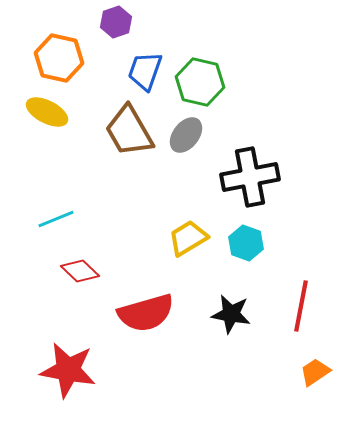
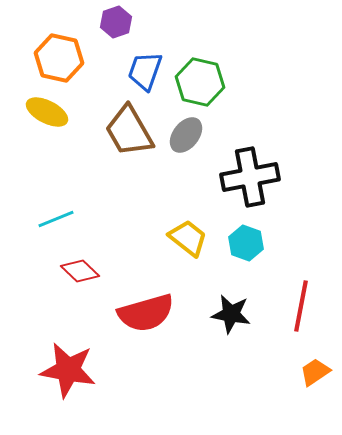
yellow trapezoid: rotated 69 degrees clockwise
